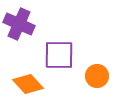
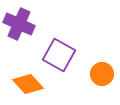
purple square: rotated 28 degrees clockwise
orange circle: moved 5 px right, 2 px up
